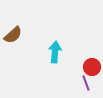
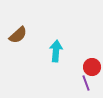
brown semicircle: moved 5 px right
cyan arrow: moved 1 px right, 1 px up
